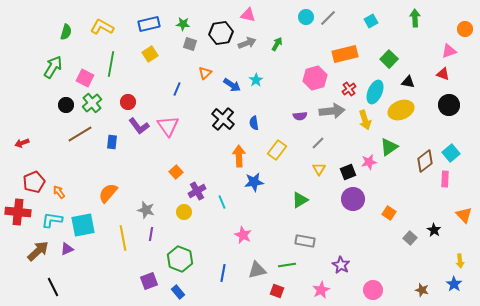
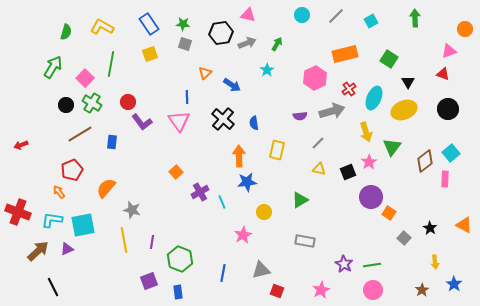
cyan circle at (306, 17): moved 4 px left, 2 px up
gray line at (328, 18): moved 8 px right, 2 px up
blue rectangle at (149, 24): rotated 70 degrees clockwise
gray square at (190, 44): moved 5 px left
yellow square at (150, 54): rotated 14 degrees clockwise
green square at (389, 59): rotated 12 degrees counterclockwise
pink square at (85, 78): rotated 18 degrees clockwise
pink hexagon at (315, 78): rotated 10 degrees counterclockwise
cyan star at (256, 80): moved 11 px right, 10 px up
black triangle at (408, 82): rotated 48 degrees clockwise
blue line at (177, 89): moved 10 px right, 8 px down; rotated 24 degrees counterclockwise
cyan ellipse at (375, 92): moved 1 px left, 6 px down
green cross at (92, 103): rotated 18 degrees counterclockwise
black circle at (449, 105): moved 1 px left, 4 px down
yellow ellipse at (401, 110): moved 3 px right
gray arrow at (332, 111): rotated 10 degrees counterclockwise
yellow arrow at (365, 120): moved 1 px right, 12 px down
purple L-shape at (139, 126): moved 3 px right, 4 px up
pink triangle at (168, 126): moved 11 px right, 5 px up
red arrow at (22, 143): moved 1 px left, 2 px down
green triangle at (389, 147): moved 3 px right; rotated 18 degrees counterclockwise
yellow rectangle at (277, 150): rotated 24 degrees counterclockwise
pink star at (369, 162): rotated 21 degrees counterclockwise
yellow triangle at (319, 169): rotated 48 degrees counterclockwise
red pentagon at (34, 182): moved 38 px right, 12 px up
blue star at (254, 182): moved 7 px left
purple cross at (197, 191): moved 3 px right, 1 px down
orange semicircle at (108, 193): moved 2 px left, 5 px up
purple circle at (353, 199): moved 18 px right, 2 px up
gray star at (146, 210): moved 14 px left
red cross at (18, 212): rotated 15 degrees clockwise
yellow circle at (184, 212): moved 80 px right
orange triangle at (464, 215): moved 10 px down; rotated 18 degrees counterclockwise
black star at (434, 230): moved 4 px left, 2 px up
purple line at (151, 234): moved 1 px right, 8 px down
pink star at (243, 235): rotated 18 degrees clockwise
yellow line at (123, 238): moved 1 px right, 2 px down
gray square at (410, 238): moved 6 px left
yellow arrow at (460, 261): moved 25 px left, 1 px down
green line at (287, 265): moved 85 px right
purple star at (341, 265): moved 3 px right, 1 px up
gray triangle at (257, 270): moved 4 px right
brown star at (422, 290): rotated 24 degrees clockwise
blue rectangle at (178, 292): rotated 32 degrees clockwise
